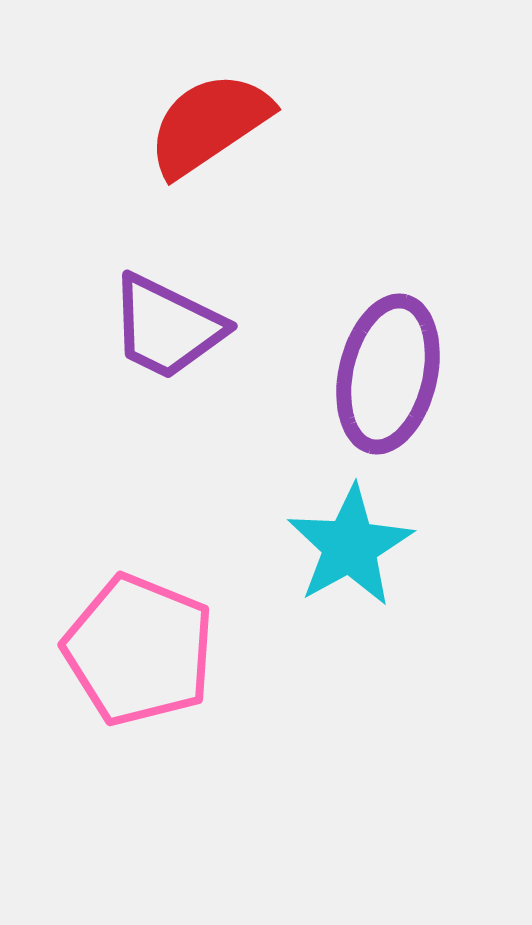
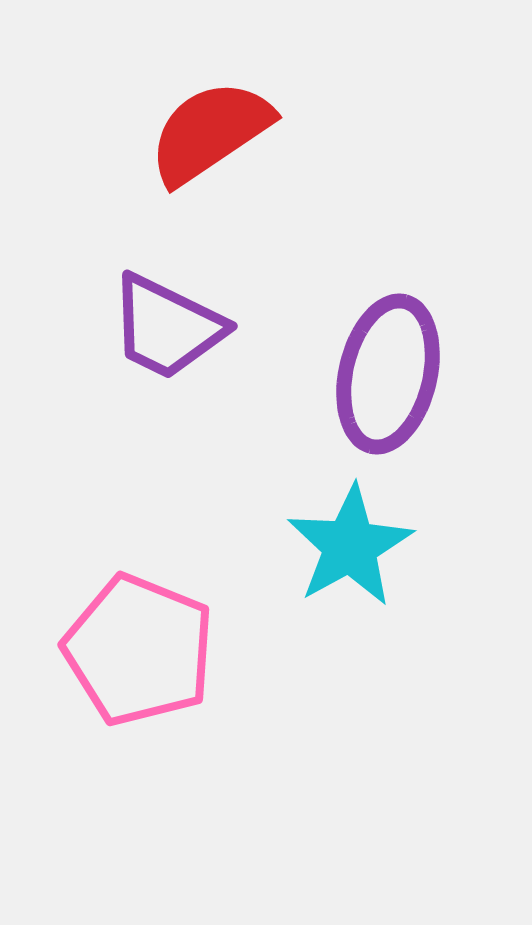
red semicircle: moved 1 px right, 8 px down
